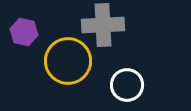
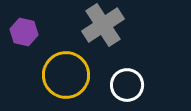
gray cross: rotated 30 degrees counterclockwise
yellow circle: moved 2 px left, 14 px down
